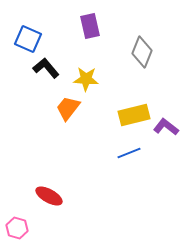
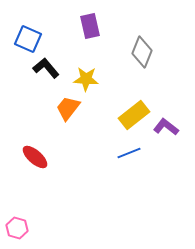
yellow rectangle: rotated 24 degrees counterclockwise
red ellipse: moved 14 px left, 39 px up; rotated 12 degrees clockwise
